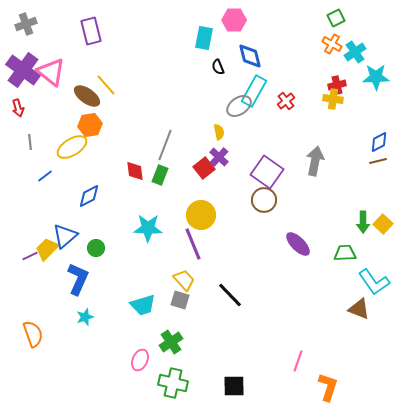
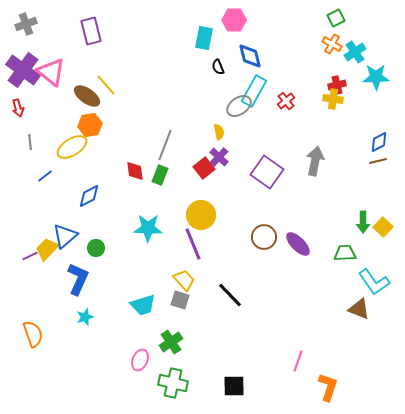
brown circle at (264, 200): moved 37 px down
yellow square at (383, 224): moved 3 px down
